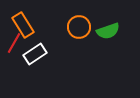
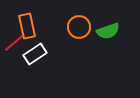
orange rectangle: moved 4 px right, 1 px down; rotated 20 degrees clockwise
red line: rotated 20 degrees clockwise
